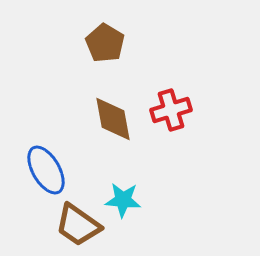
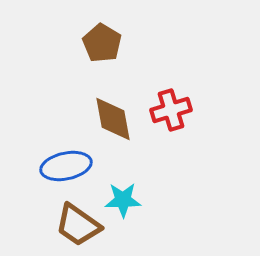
brown pentagon: moved 3 px left
blue ellipse: moved 20 px right, 4 px up; rotated 72 degrees counterclockwise
cyan star: rotated 6 degrees counterclockwise
